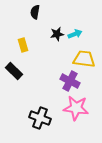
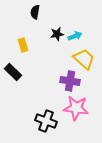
cyan arrow: moved 2 px down
yellow trapezoid: rotated 35 degrees clockwise
black rectangle: moved 1 px left, 1 px down
purple cross: rotated 18 degrees counterclockwise
black cross: moved 6 px right, 3 px down
